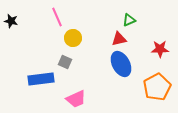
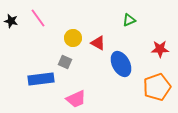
pink line: moved 19 px left, 1 px down; rotated 12 degrees counterclockwise
red triangle: moved 21 px left, 4 px down; rotated 42 degrees clockwise
orange pentagon: rotated 8 degrees clockwise
